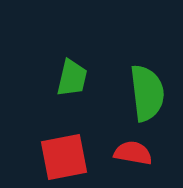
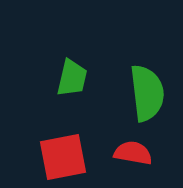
red square: moved 1 px left
